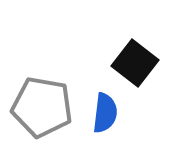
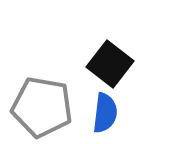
black square: moved 25 px left, 1 px down
